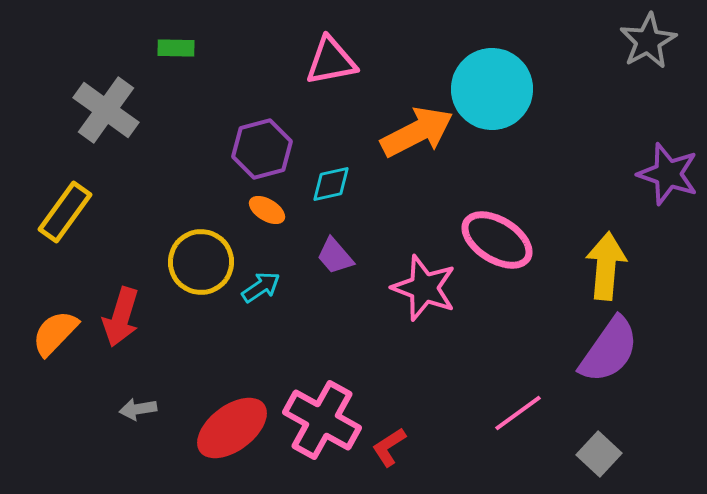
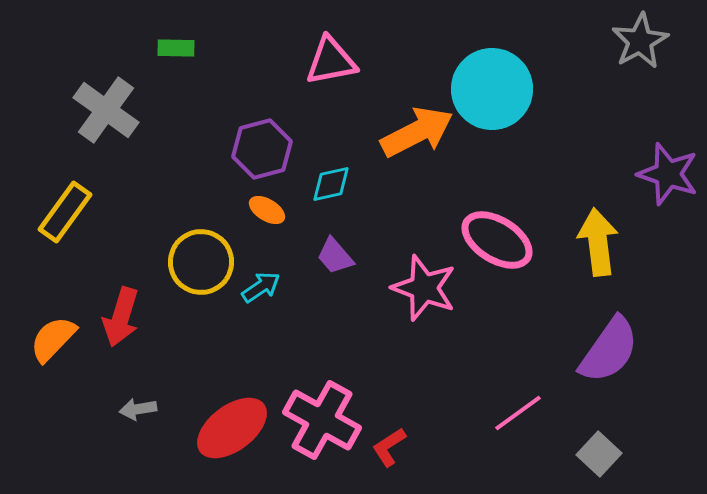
gray star: moved 8 px left
yellow arrow: moved 8 px left, 24 px up; rotated 12 degrees counterclockwise
orange semicircle: moved 2 px left, 6 px down
